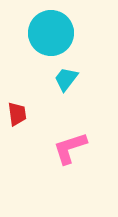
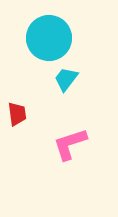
cyan circle: moved 2 px left, 5 px down
pink L-shape: moved 4 px up
